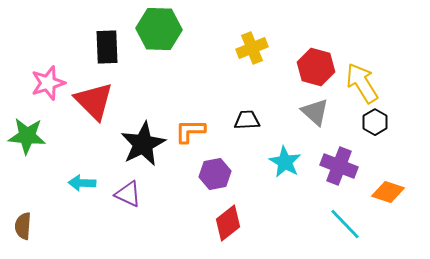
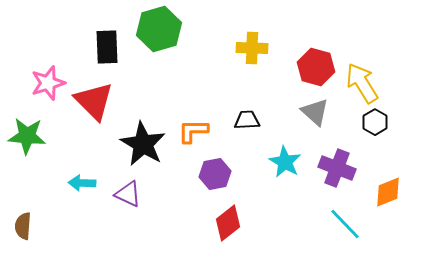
green hexagon: rotated 18 degrees counterclockwise
yellow cross: rotated 24 degrees clockwise
orange L-shape: moved 3 px right
black star: rotated 15 degrees counterclockwise
purple cross: moved 2 px left, 2 px down
orange diamond: rotated 40 degrees counterclockwise
